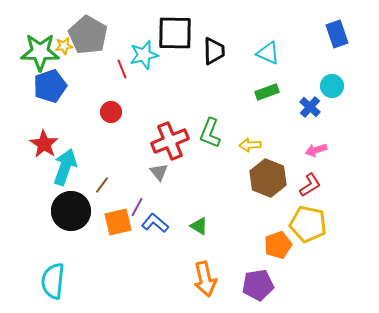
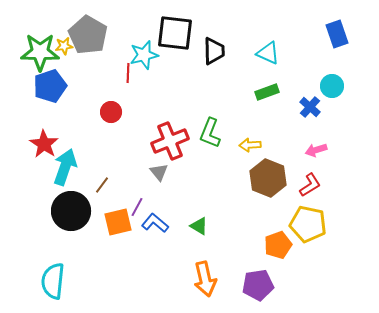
black square: rotated 6 degrees clockwise
red line: moved 6 px right, 4 px down; rotated 24 degrees clockwise
